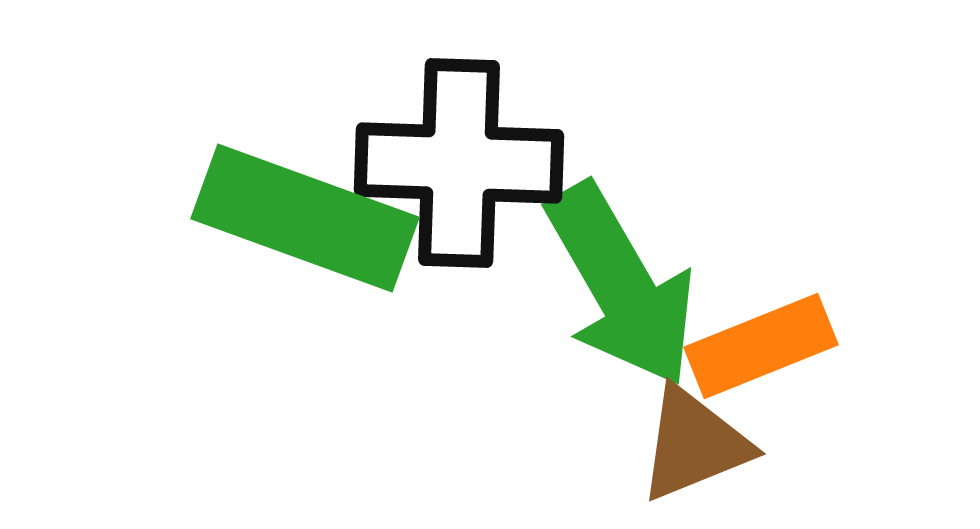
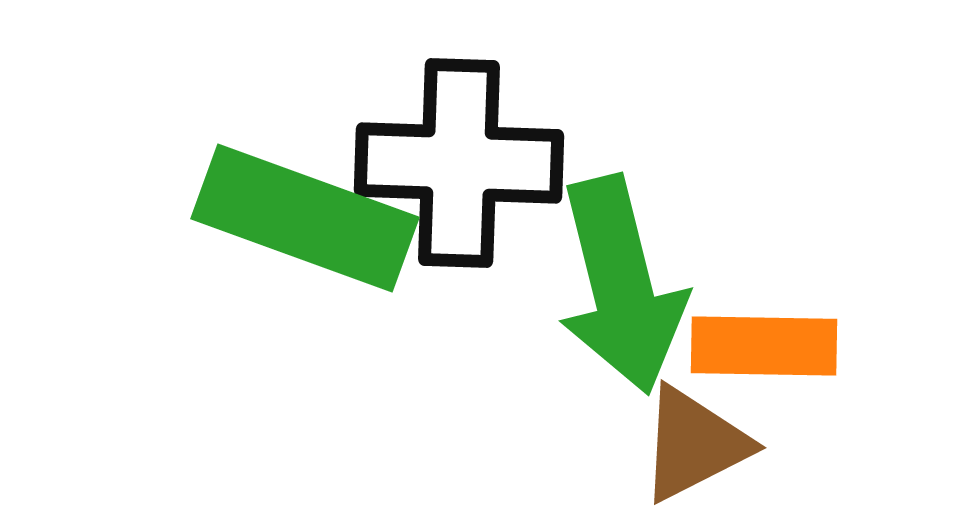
green arrow: rotated 16 degrees clockwise
orange rectangle: moved 3 px right; rotated 23 degrees clockwise
brown triangle: rotated 5 degrees counterclockwise
